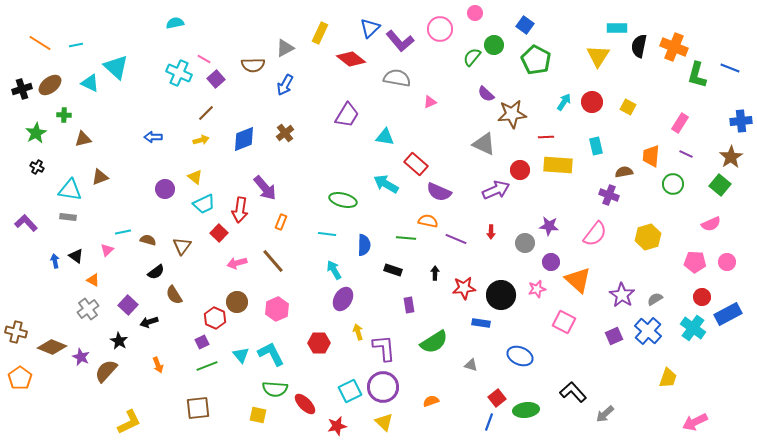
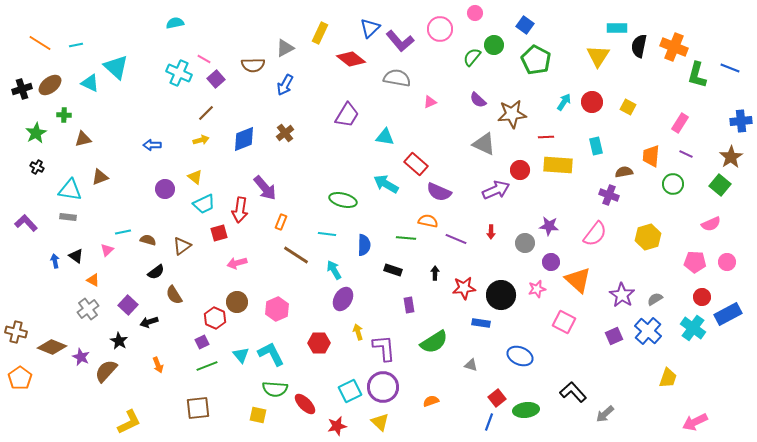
purple semicircle at (486, 94): moved 8 px left, 6 px down
blue arrow at (153, 137): moved 1 px left, 8 px down
red square at (219, 233): rotated 30 degrees clockwise
brown triangle at (182, 246): rotated 18 degrees clockwise
brown line at (273, 261): moved 23 px right, 6 px up; rotated 16 degrees counterclockwise
yellow triangle at (384, 422): moved 4 px left
